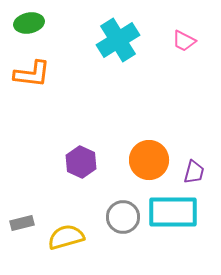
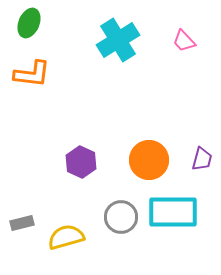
green ellipse: rotated 56 degrees counterclockwise
pink trapezoid: rotated 20 degrees clockwise
purple trapezoid: moved 8 px right, 13 px up
gray circle: moved 2 px left
